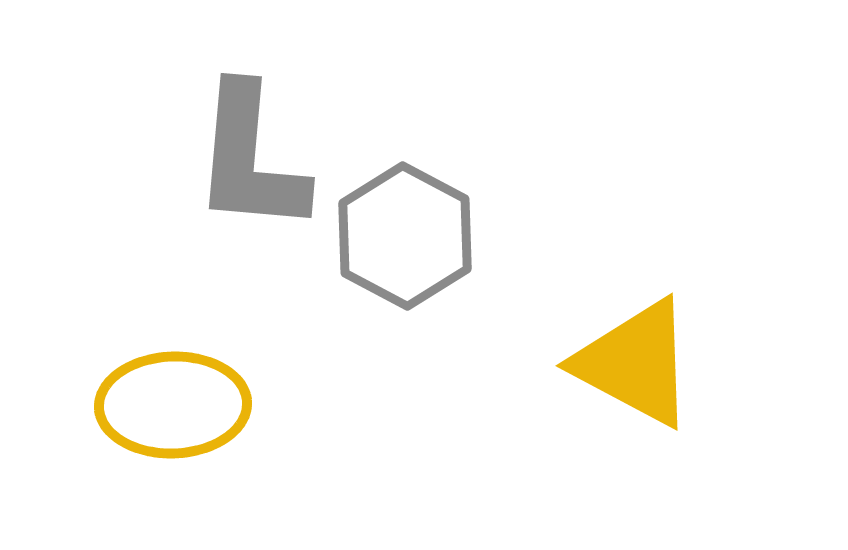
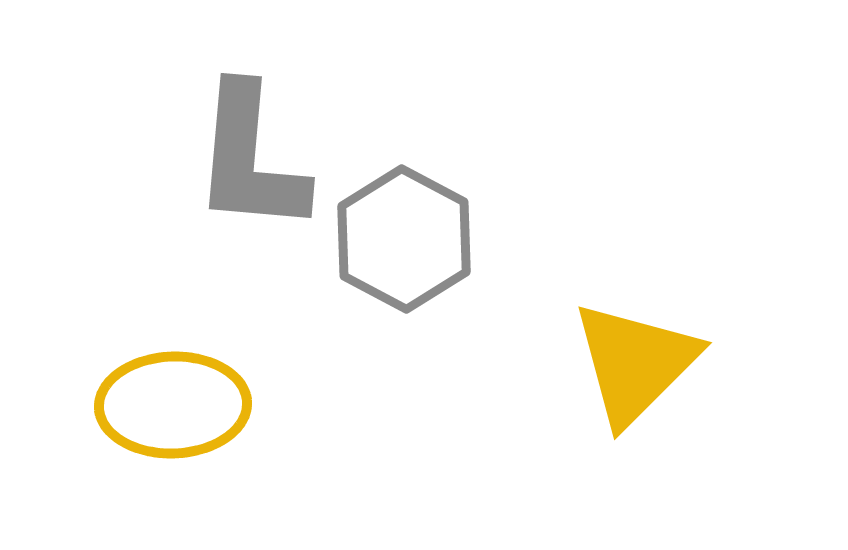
gray hexagon: moved 1 px left, 3 px down
yellow triangle: rotated 47 degrees clockwise
